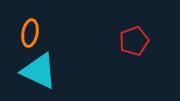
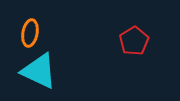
red pentagon: rotated 12 degrees counterclockwise
